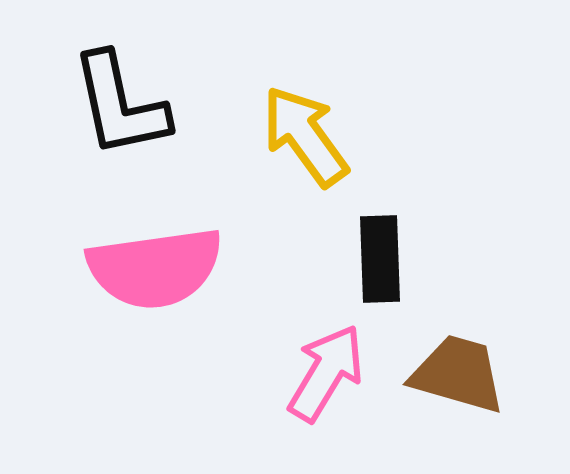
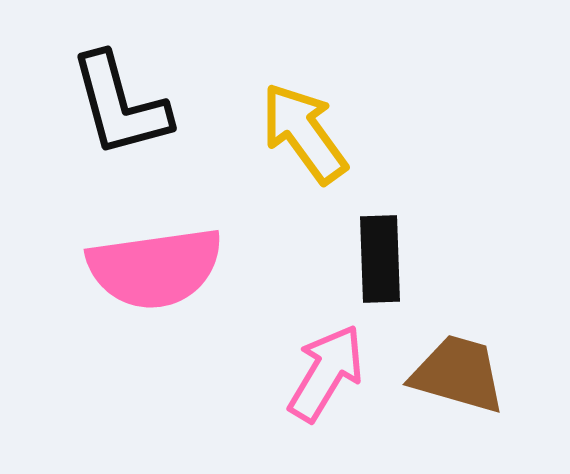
black L-shape: rotated 3 degrees counterclockwise
yellow arrow: moved 1 px left, 3 px up
